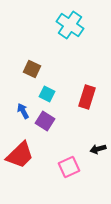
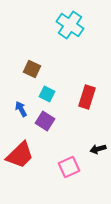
blue arrow: moved 2 px left, 2 px up
